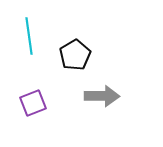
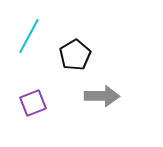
cyan line: rotated 36 degrees clockwise
